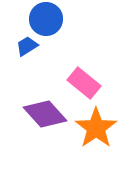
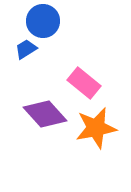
blue circle: moved 3 px left, 2 px down
blue trapezoid: moved 1 px left, 3 px down
orange star: rotated 24 degrees clockwise
